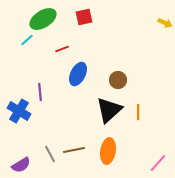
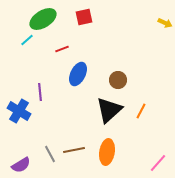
orange line: moved 3 px right, 1 px up; rotated 28 degrees clockwise
orange ellipse: moved 1 px left, 1 px down
